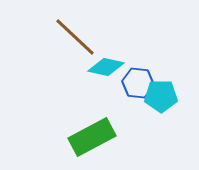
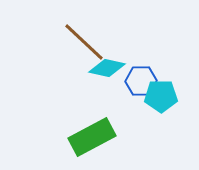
brown line: moved 9 px right, 5 px down
cyan diamond: moved 1 px right, 1 px down
blue hexagon: moved 3 px right, 2 px up; rotated 8 degrees counterclockwise
